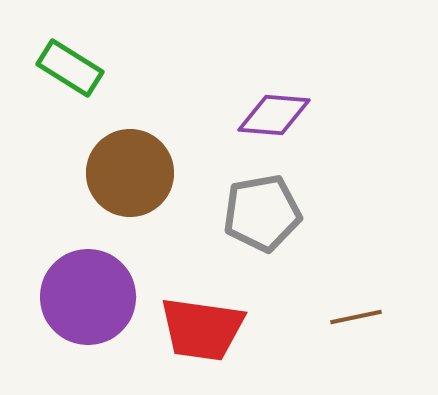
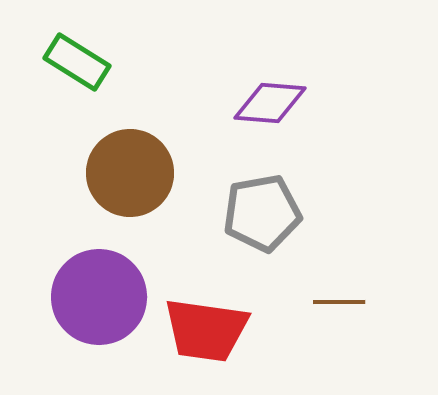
green rectangle: moved 7 px right, 6 px up
purple diamond: moved 4 px left, 12 px up
purple circle: moved 11 px right
brown line: moved 17 px left, 15 px up; rotated 12 degrees clockwise
red trapezoid: moved 4 px right, 1 px down
